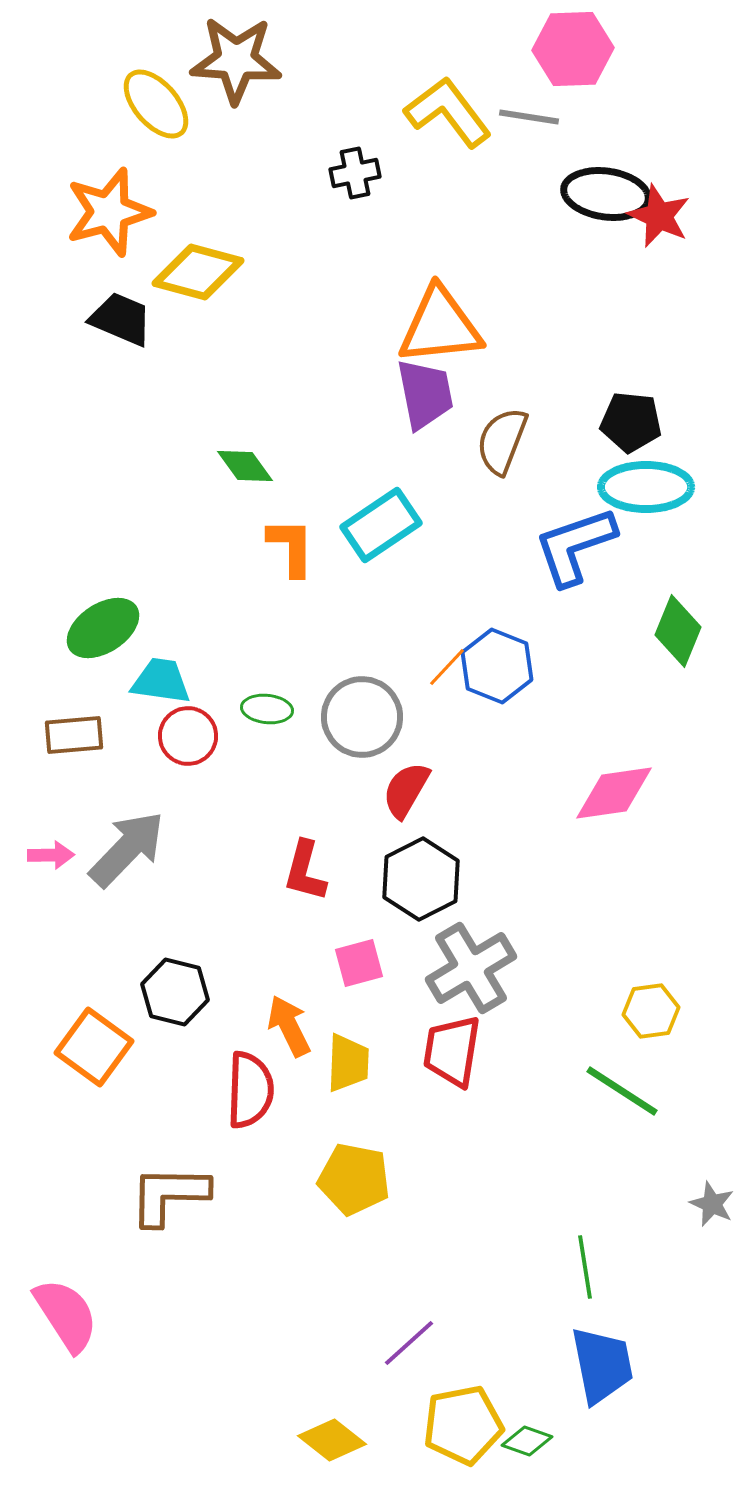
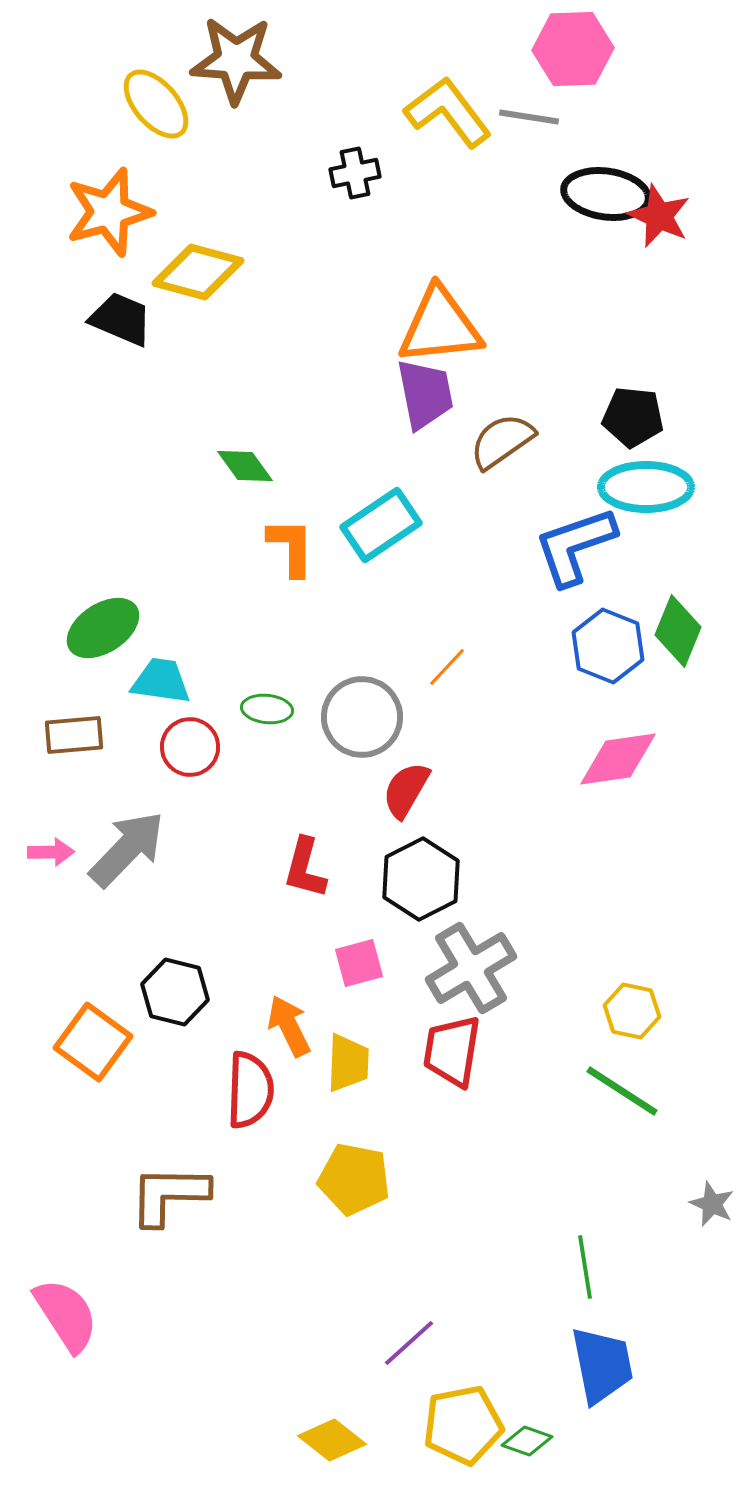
black pentagon at (631, 422): moved 2 px right, 5 px up
brown semicircle at (502, 441): rotated 34 degrees clockwise
blue hexagon at (497, 666): moved 111 px right, 20 px up
red circle at (188, 736): moved 2 px right, 11 px down
pink diamond at (614, 793): moved 4 px right, 34 px up
pink arrow at (51, 855): moved 3 px up
red L-shape at (305, 871): moved 3 px up
yellow hexagon at (651, 1011): moved 19 px left; rotated 20 degrees clockwise
orange square at (94, 1047): moved 1 px left, 5 px up
